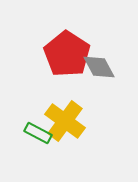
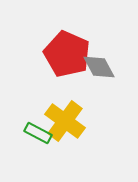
red pentagon: rotated 9 degrees counterclockwise
